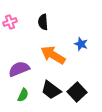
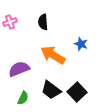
green semicircle: moved 3 px down
